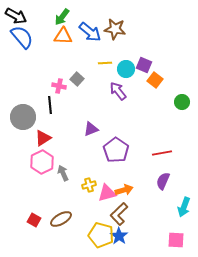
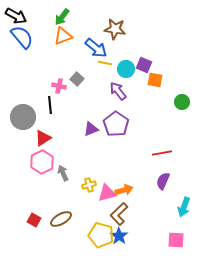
blue arrow: moved 6 px right, 16 px down
orange triangle: rotated 24 degrees counterclockwise
yellow line: rotated 16 degrees clockwise
orange square: rotated 28 degrees counterclockwise
purple pentagon: moved 26 px up
